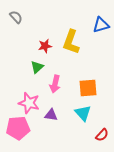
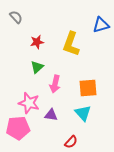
yellow L-shape: moved 2 px down
red star: moved 8 px left, 4 px up
red semicircle: moved 31 px left, 7 px down
